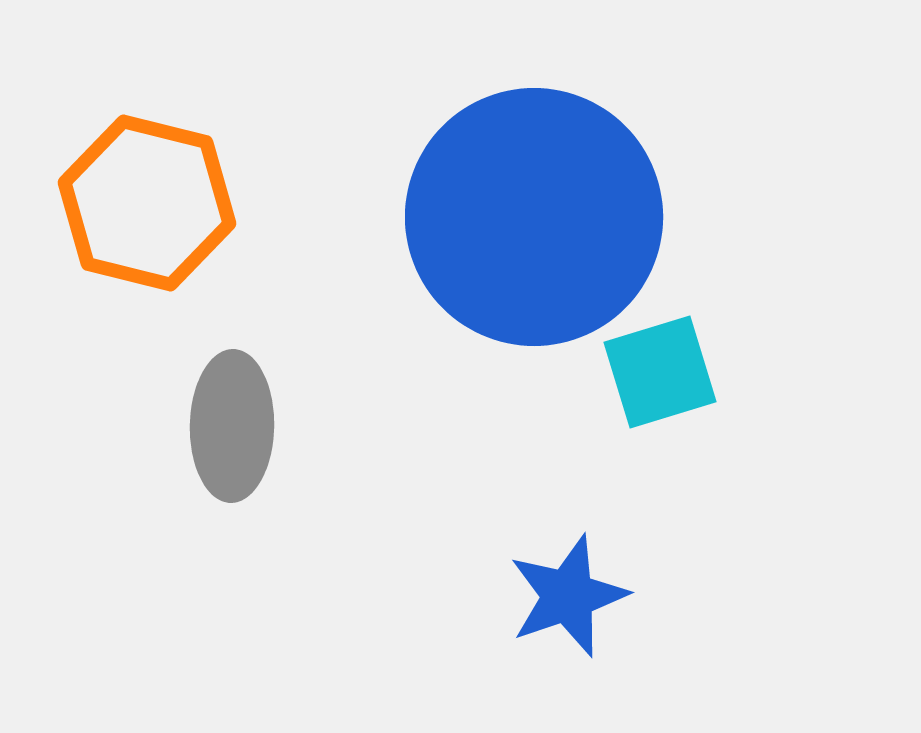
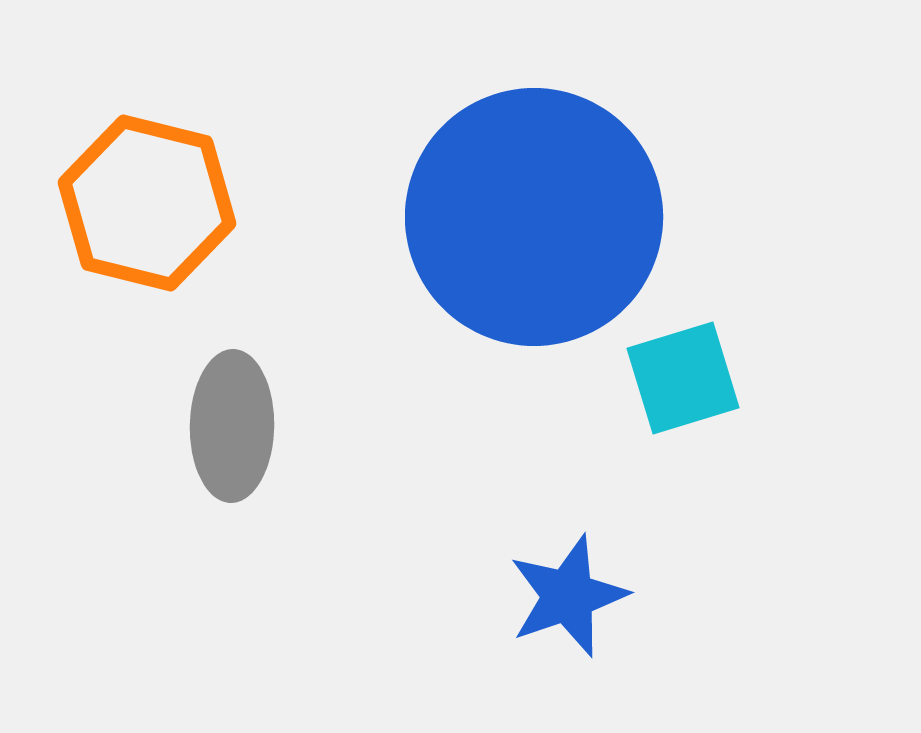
cyan square: moved 23 px right, 6 px down
